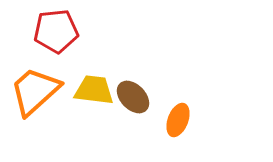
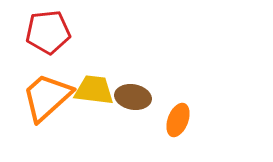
red pentagon: moved 8 px left, 1 px down
orange trapezoid: moved 12 px right, 6 px down
brown ellipse: rotated 36 degrees counterclockwise
